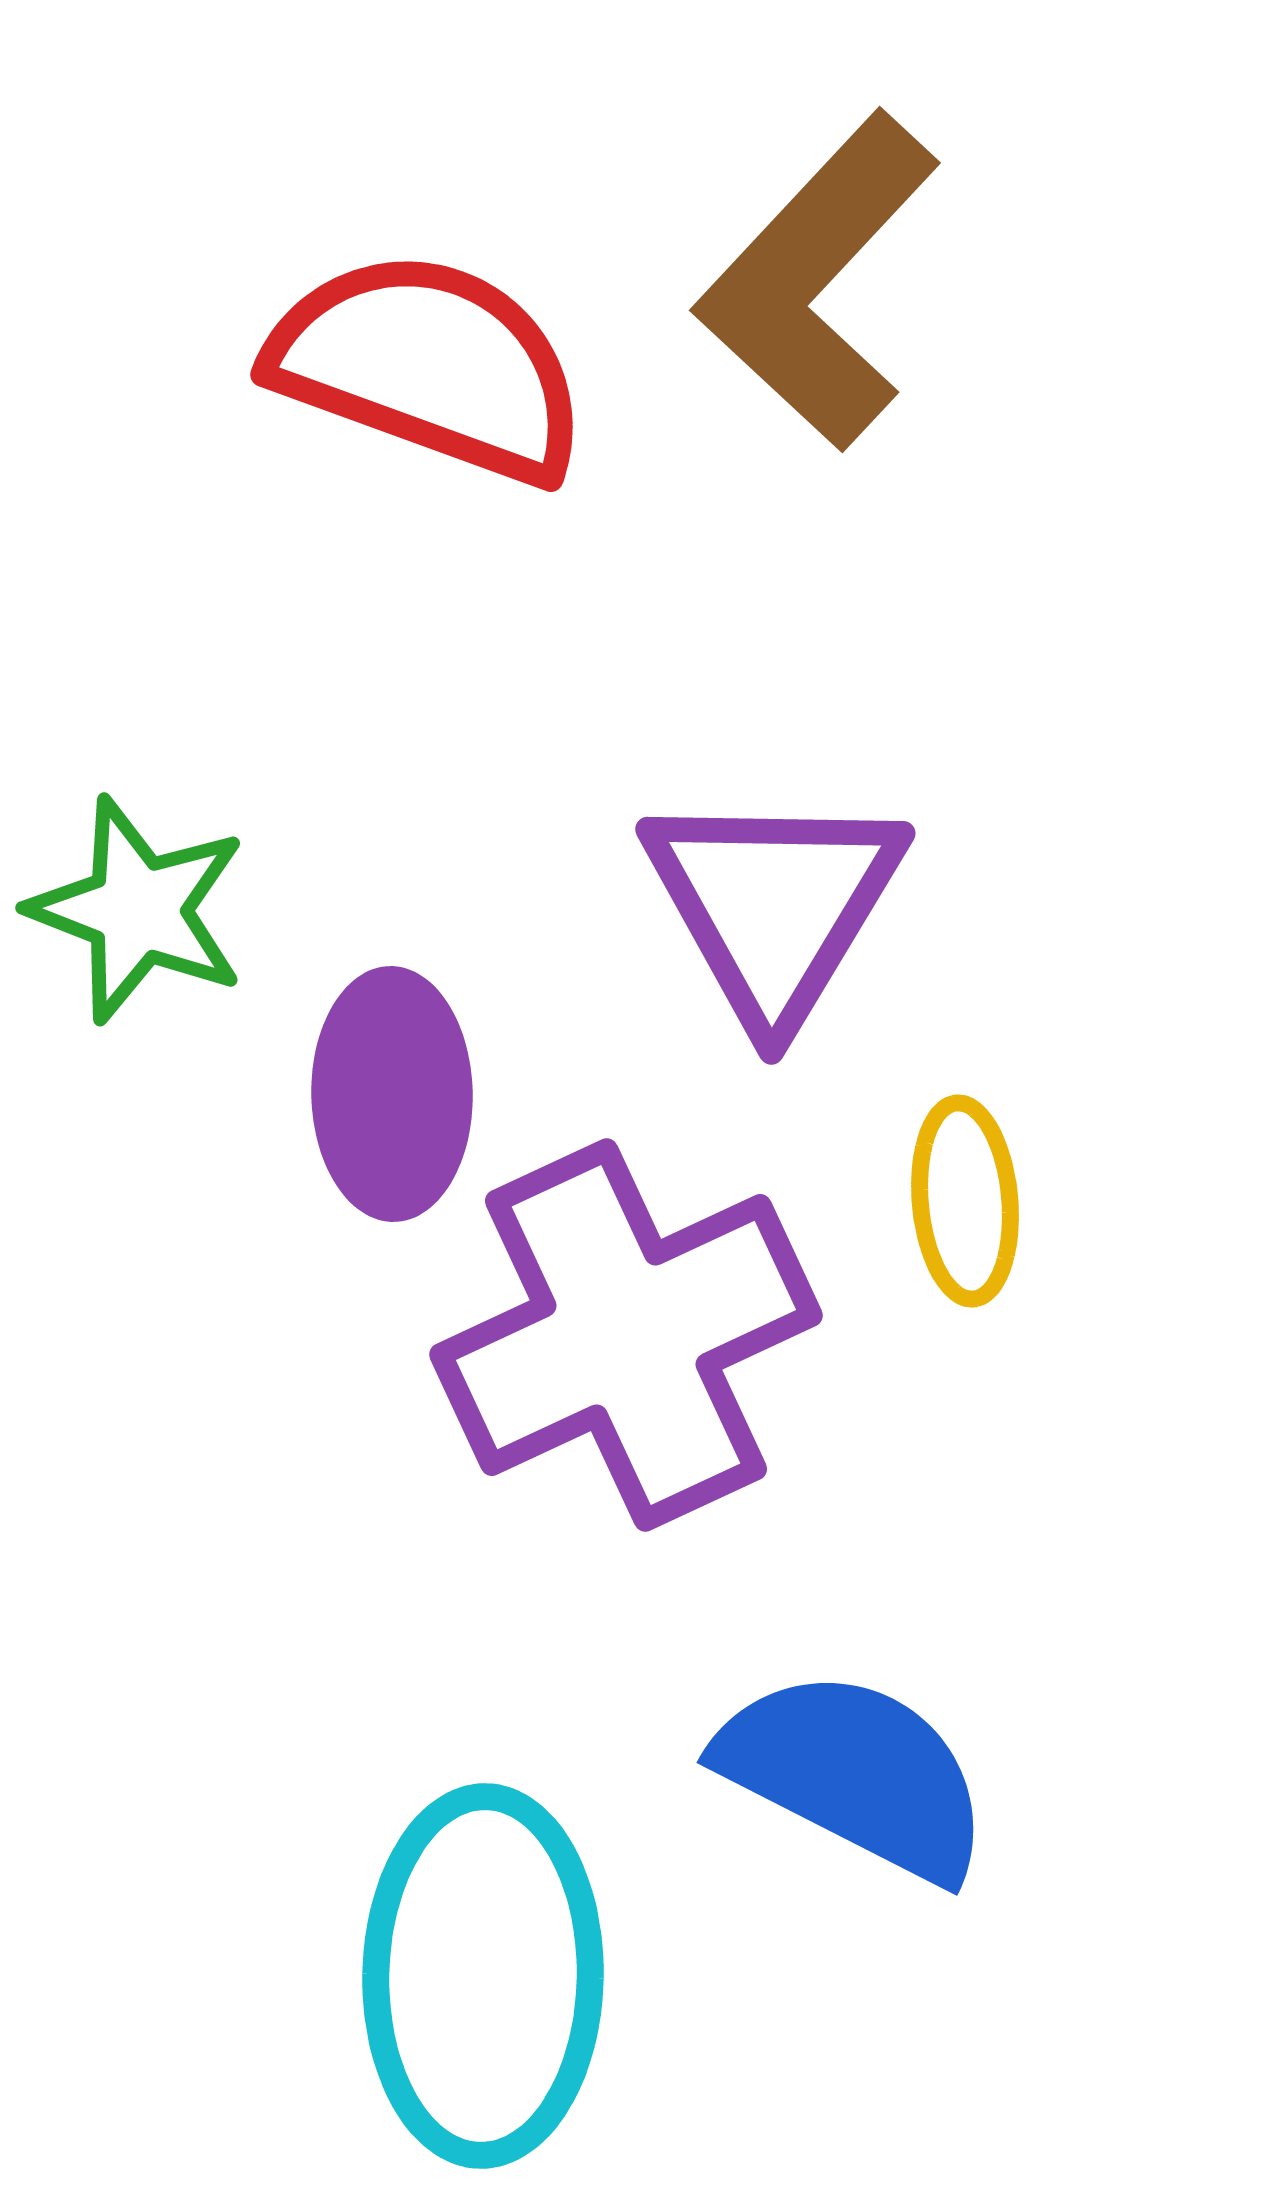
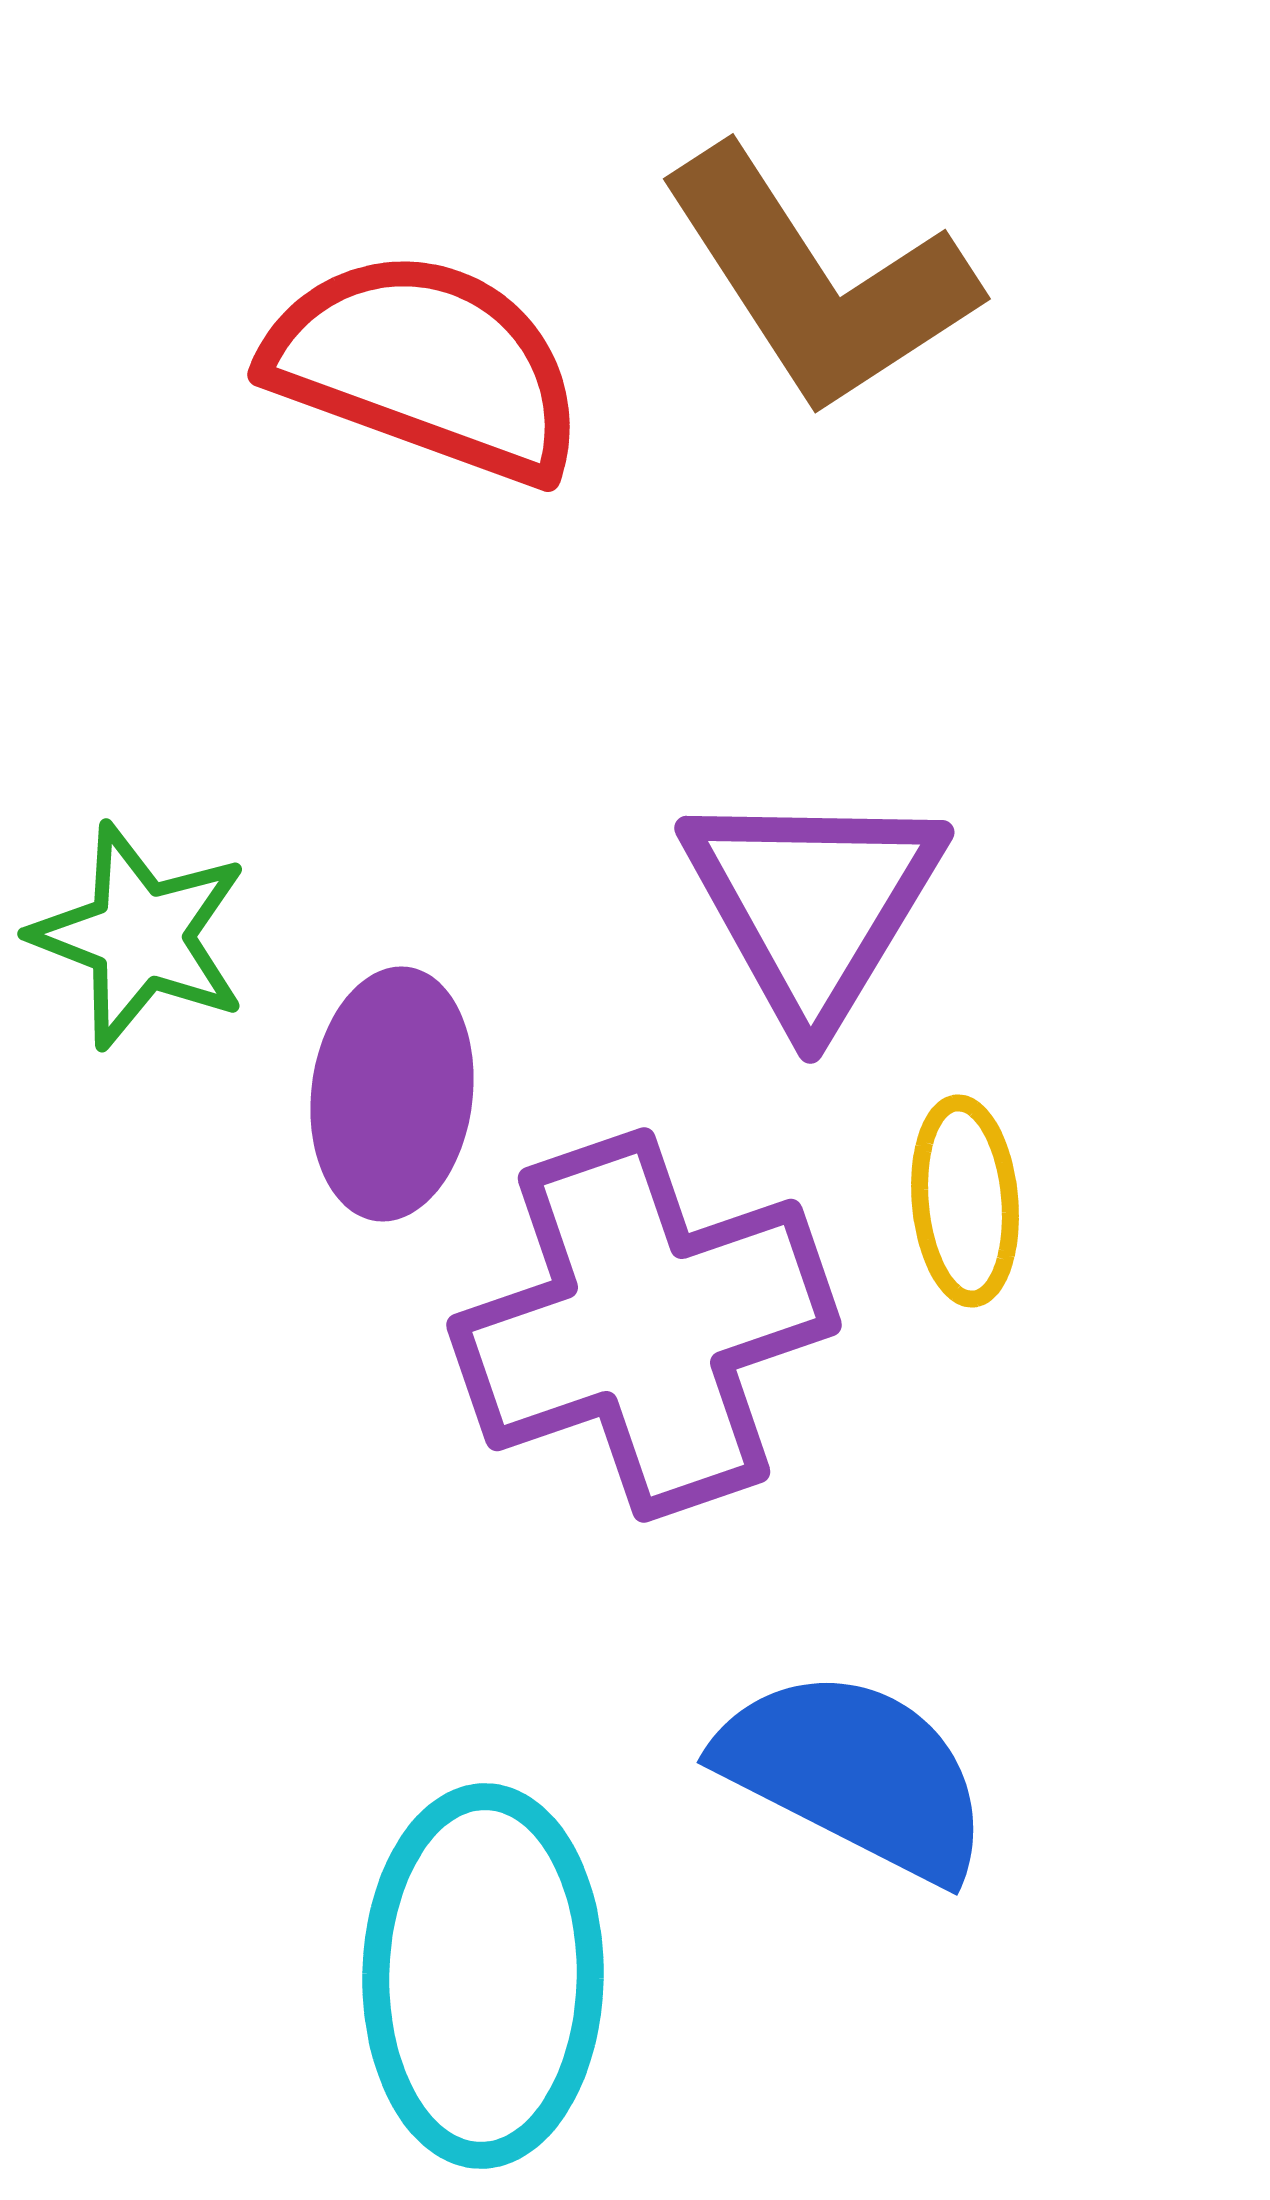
brown L-shape: rotated 76 degrees counterclockwise
red semicircle: moved 3 px left
purple triangle: moved 39 px right, 1 px up
green star: moved 2 px right, 26 px down
purple ellipse: rotated 8 degrees clockwise
purple cross: moved 18 px right, 10 px up; rotated 6 degrees clockwise
